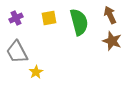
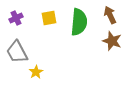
green semicircle: rotated 20 degrees clockwise
